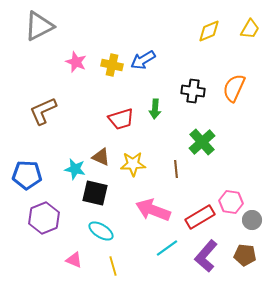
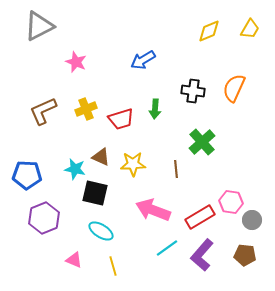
yellow cross: moved 26 px left, 44 px down; rotated 35 degrees counterclockwise
purple L-shape: moved 4 px left, 1 px up
